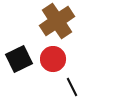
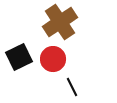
brown cross: moved 3 px right, 1 px down
black square: moved 2 px up
